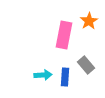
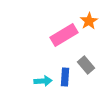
pink rectangle: rotated 48 degrees clockwise
cyan arrow: moved 6 px down
